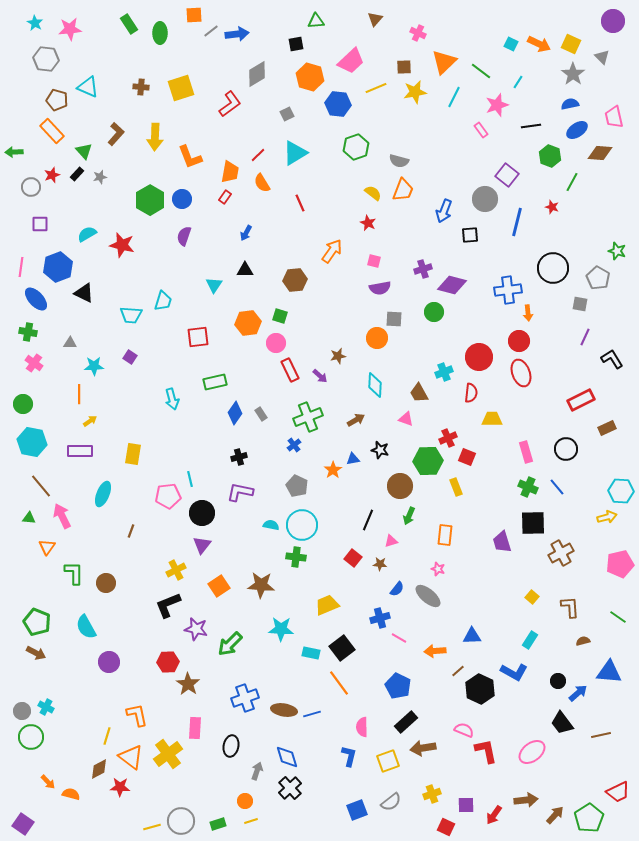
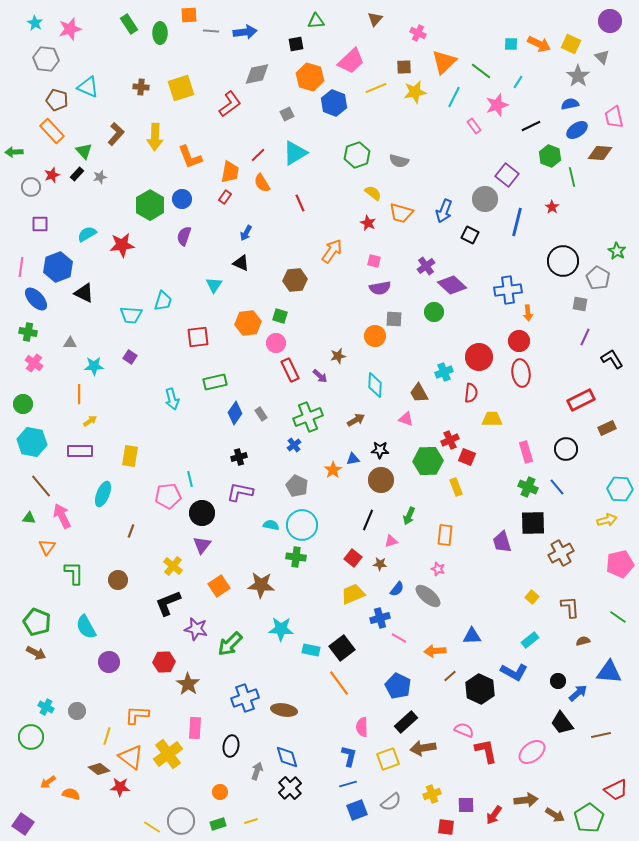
orange square at (194, 15): moved 5 px left
purple circle at (613, 21): moved 3 px left
pink star at (70, 29): rotated 10 degrees counterclockwise
gray line at (211, 31): rotated 42 degrees clockwise
blue arrow at (237, 34): moved 8 px right, 2 px up
cyan square at (511, 44): rotated 24 degrees counterclockwise
gray diamond at (257, 74): rotated 20 degrees clockwise
gray star at (573, 74): moved 5 px right, 2 px down
blue hexagon at (338, 104): moved 4 px left, 1 px up; rotated 15 degrees clockwise
black line at (531, 126): rotated 18 degrees counterclockwise
pink rectangle at (481, 130): moved 7 px left, 4 px up
green hexagon at (356, 147): moved 1 px right, 8 px down
green line at (572, 182): moved 5 px up; rotated 42 degrees counterclockwise
orange trapezoid at (403, 190): moved 2 px left, 23 px down; rotated 85 degrees clockwise
green hexagon at (150, 200): moved 5 px down
red star at (552, 207): rotated 16 degrees clockwise
black square at (470, 235): rotated 30 degrees clockwise
red star at (122, 245): rotated 20 degrees counterclockwise
green star at (617, 251): rotated 12 degrees clockwise
black circle at (553, 268): moved 10 px right, 7 px up
purple cross at (423, 269): moved 3 px right, 3 px up; rotated 18 degrees counterclockwise
black triangle at (245, 270): moved 4 px left, 7 px up; rotated 24 degrees clockwise
purple diamond at (452, 285): rotated 28 degrees clockwise
orange circle at (377, 338): moved 2 px left, 2 px up
red ellipse at (521, 373): rotated 12 degrees clockwise
red cross at (448, 438): moved 2 px right, 2 px down
black star at (380, 450): rotated 12 degrees counterclockwise
yellow rectangle at (133, 454): moved 3 px left, 2 px down
brown circle at (400, 486): moved 19 px left, 6 px up
cyan hexagon at (621, 491): moved 1 px left, 2 px up
yellow arrow at (607, 517): moved 3 px down
yellow cross at (176, 570): moved 3 px left, 4 px up; rotated 24 degrees counterclockwise
brown circle at (106, 583): moved 12 px right, 3 px up
black L-shape at (168, 605): moved 2 px up
yellow trapezoid at (327, 605): moved 26 px right, 11 px up
cyan rectangle at (530, 640): rotated 18 degrees clockwise
cyan rectangle at (311, 653): moved 3 px up
red hexagon at (168, 662): moved 4 px left
brown line at (458, 671): moved 8 px left, 5 px down
gray circle at (22, 711): moved 55 px right
blue line at (312, 714): moved 36 px right, 70 px down
orange L-shape at (137, 715): rotated 75 degrees counterclockwise
yellow square at (388, 761): moved 2 px up
brown diamond at (99, 769): rotated 65 degrees clockwise
orange arrow at (48, 782): rotated 98 degrees clockwise
red trapezoid at (618, 792): moved 2 px left, 2 px up
orange circle at (245, 801): moved 25 px left, 9 px up
brown arrow at (555, 815): rotated 78 degrees clockwise
yellow line at (152, 827): rotated 48 degrees clockwise
red square at (446, 827): rotated 18 degrees counterclockwise
